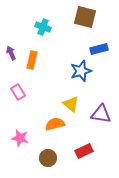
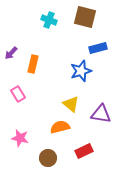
cyan cross: moved 6 px right, 7 px up
blue rectangle: moved 1 px left, 1 px up
purple arrow: rotated 112 degrees counterclockwise
orange rectangle: moved 1 px right, 4 px down
pink rectangle: moved 2 px down
orange semicircle: moved 5 px right, 3 px down
